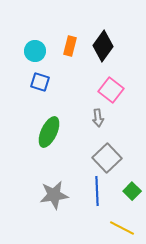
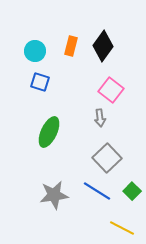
orange rectangle: moved 1 px right
gray arrow: moved 2 px right
blue line: rotated 56 degrees counterclockwise
